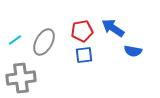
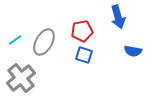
blue arrow: moved 5 px right, 11 px up; rotated 140 degrees counterclockwise
blue square: rotated 24 degrees clockwise
gray cross: rotated 32 degrees counterclockwise
